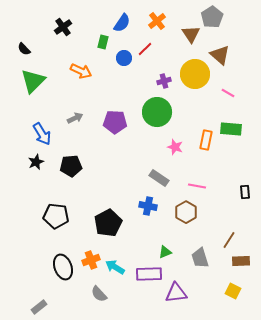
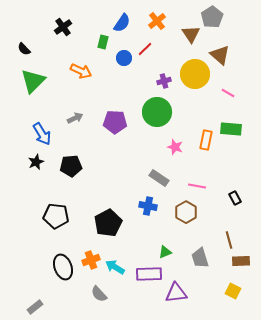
black rectangle at (245, 192): moved 10 px left, 6 px down; rotated 24 degrees counterclockwise
brown line at (229, 240): rotated 48 degrees counterclockwise
gray rectangle at (39, 307): moved 4 px left
